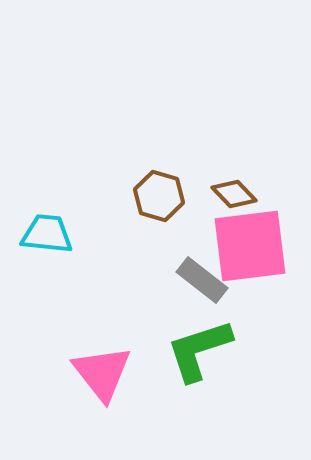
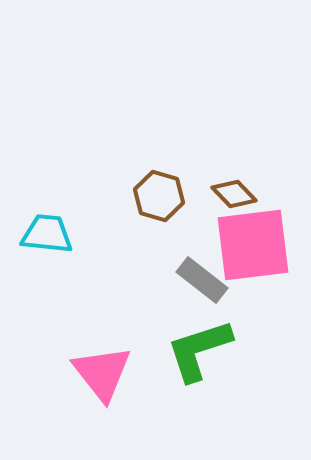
pink square: moved 3 px right, 1 px up
